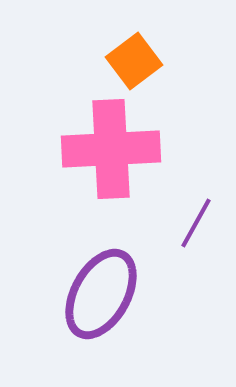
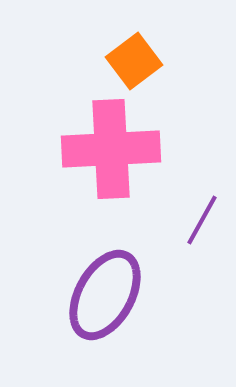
purple line: moved 6 px right, 3 px up
purple ellipse: moved 4 px right, 1 px down
